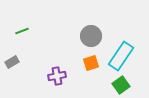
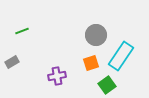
gray circle: moved 5 px right, 1 px up
green square: moved 14 px left
